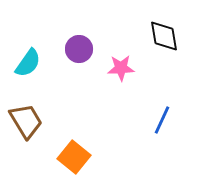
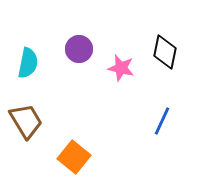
black diamond: moved 1 px right, 16 px down; rotated 20 degrees clockwise
cyan semicircle: rotated 24 degrees counterclockwise
pink star: rotated 16 degrees clockwise
blue line: moved 1 px down
